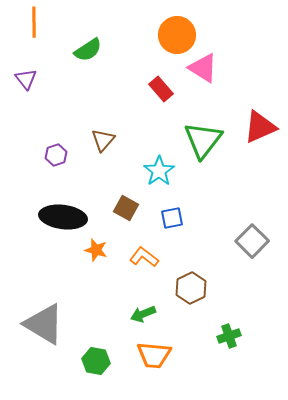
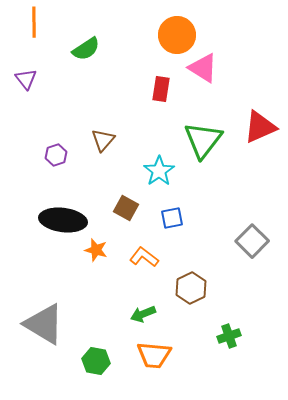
green semicircle: moved 2 px left, 1 px up
red rectangle: rotated 50 degrees clockwise
black ellipse: moved 3 px down
